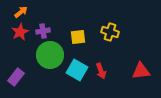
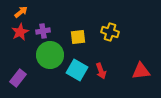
purple rectangle: moved 2 px right, 1 px down
